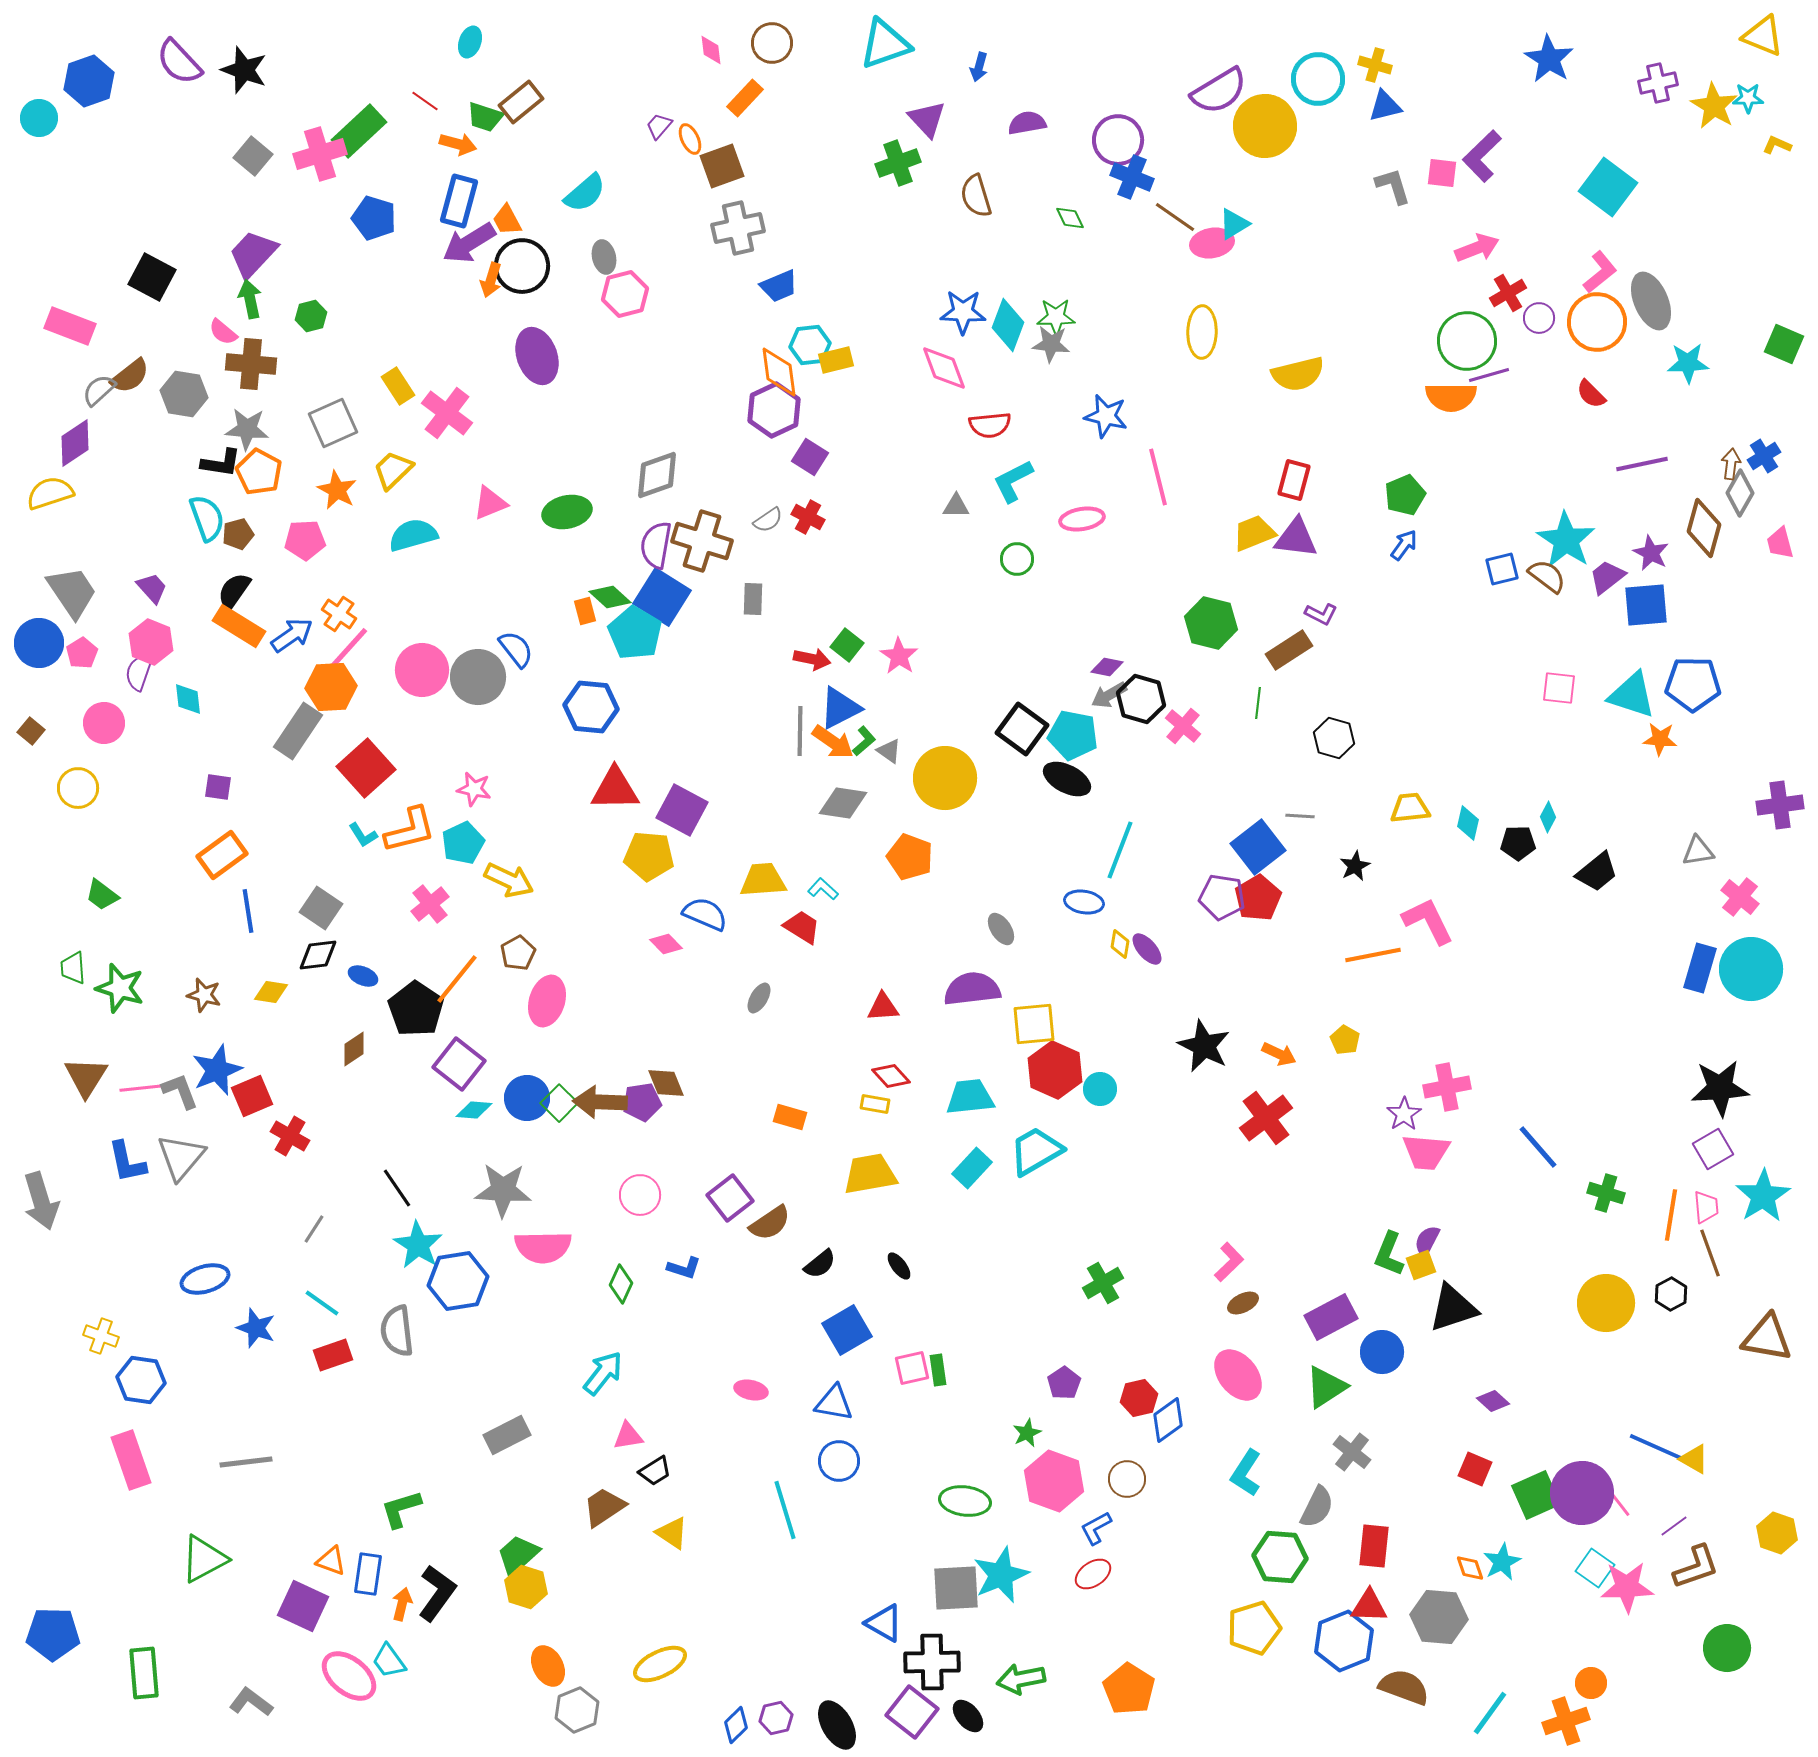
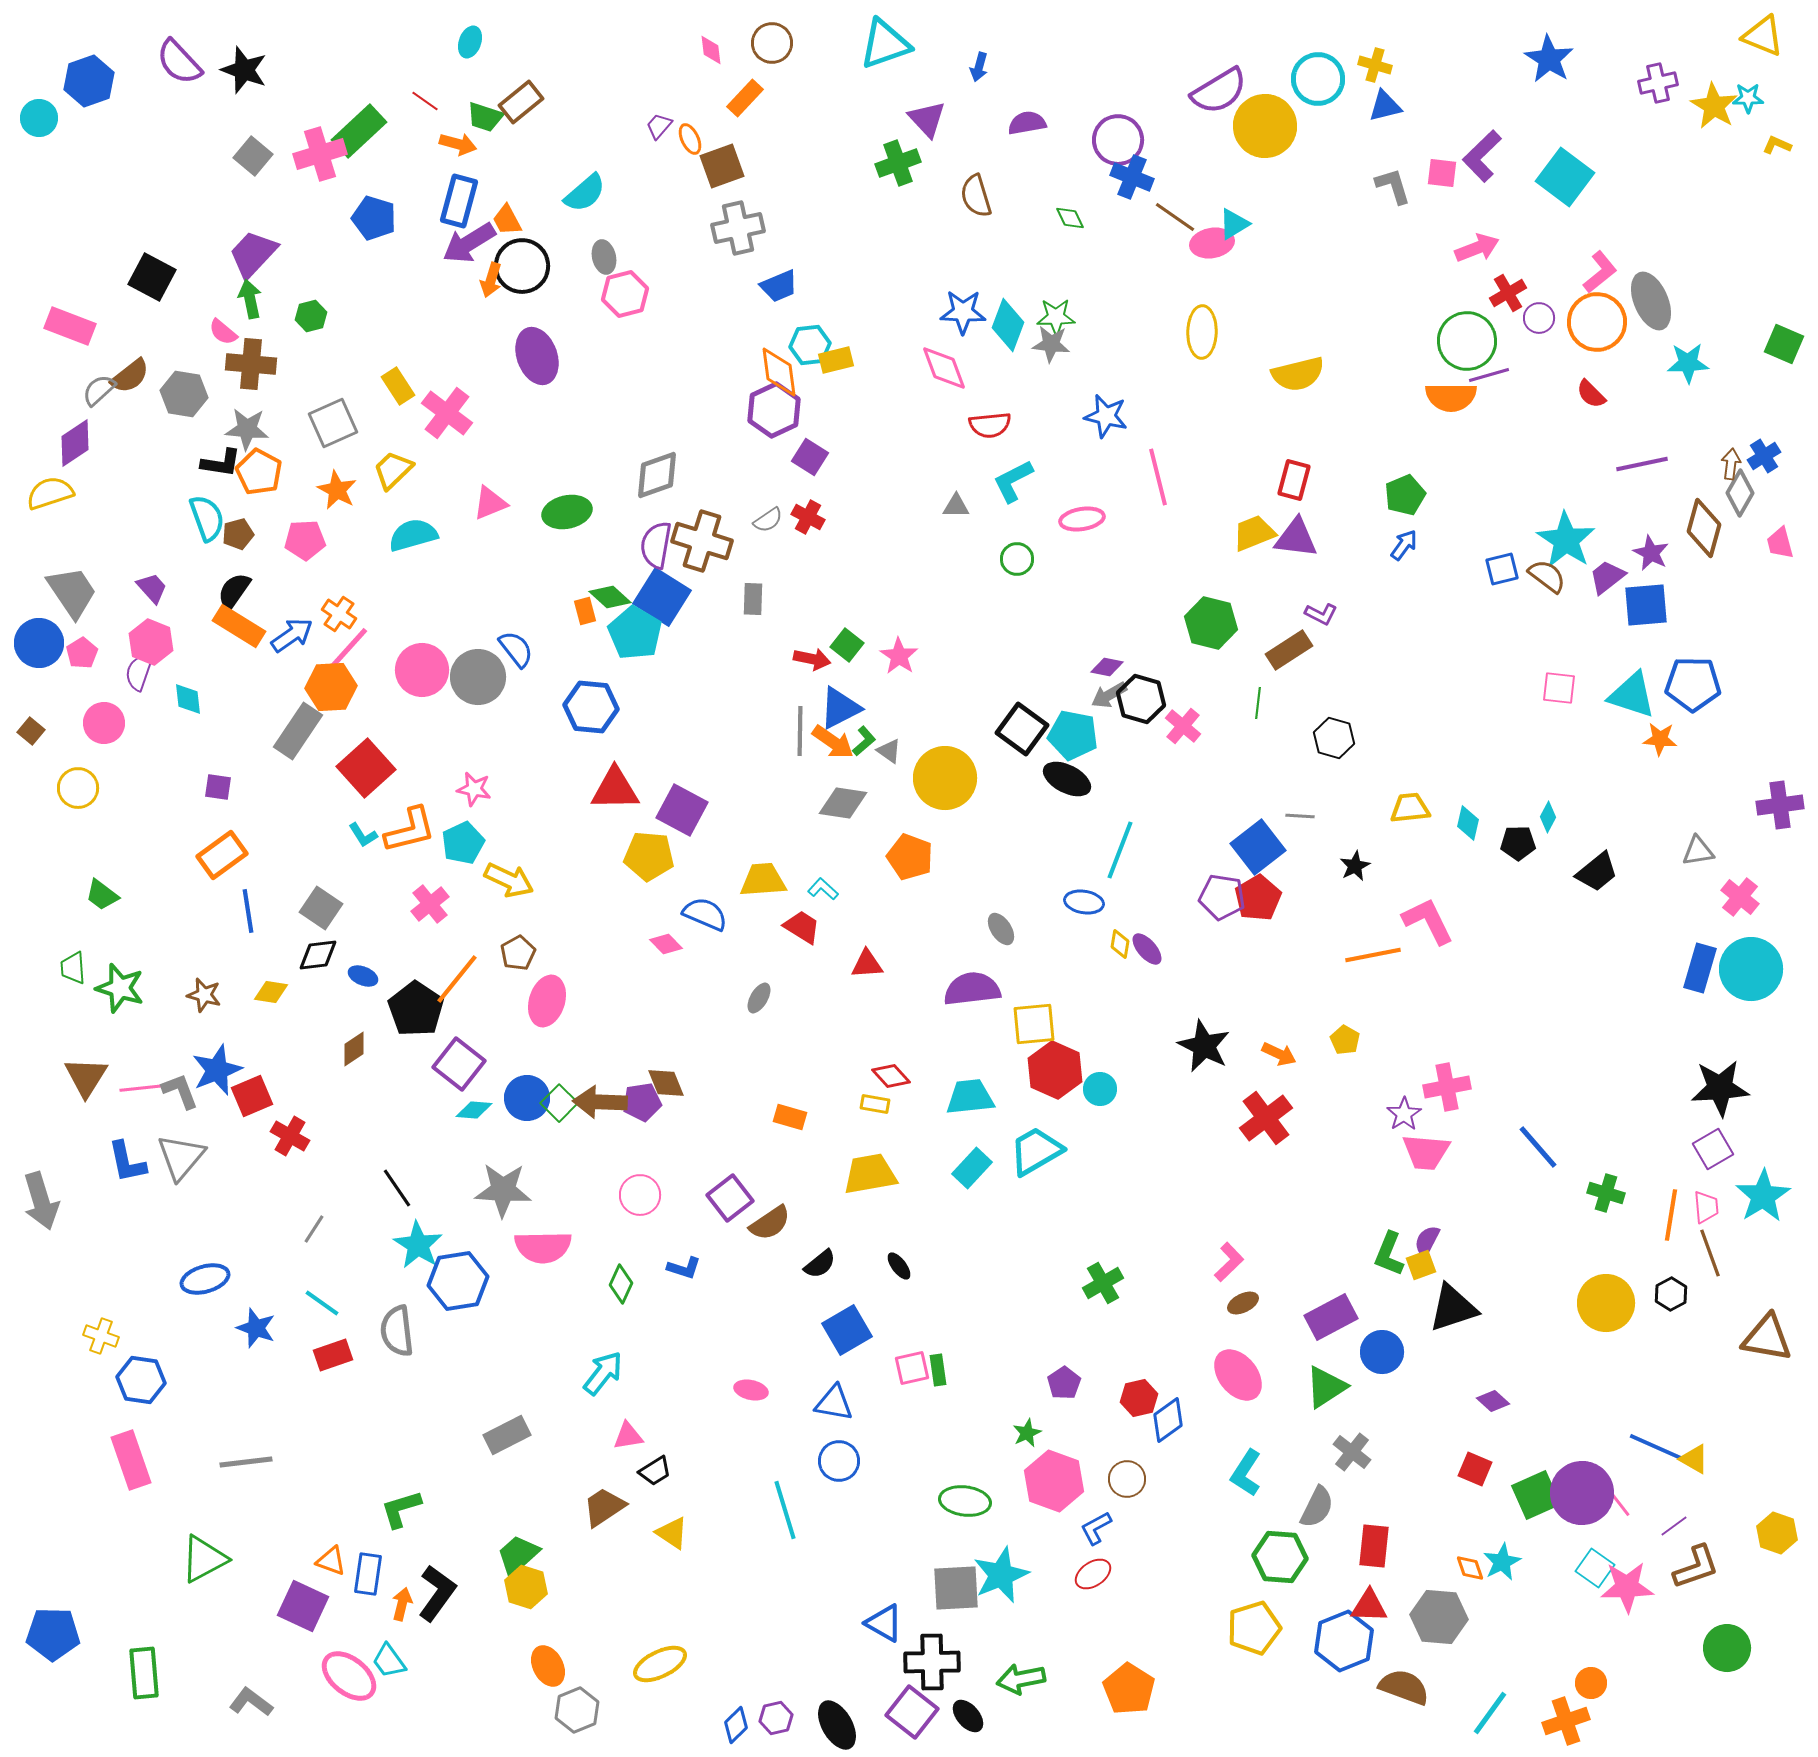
cyan square at (1608, 187): moved 43 px left, 10 px up
red triangle at (883, 1007): moved 16 px left, 43 px up
